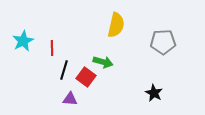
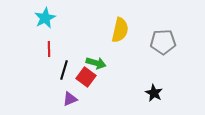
yellow semicircle: moved 4 px right, 5 px down
cyan star: moved 22 px right, 23 px up
red line: moved 3 px left, 1 px down
green arrow: moved 7 px left, 1 px down
purple triangle: rotated 28 degrees counterclockwise
